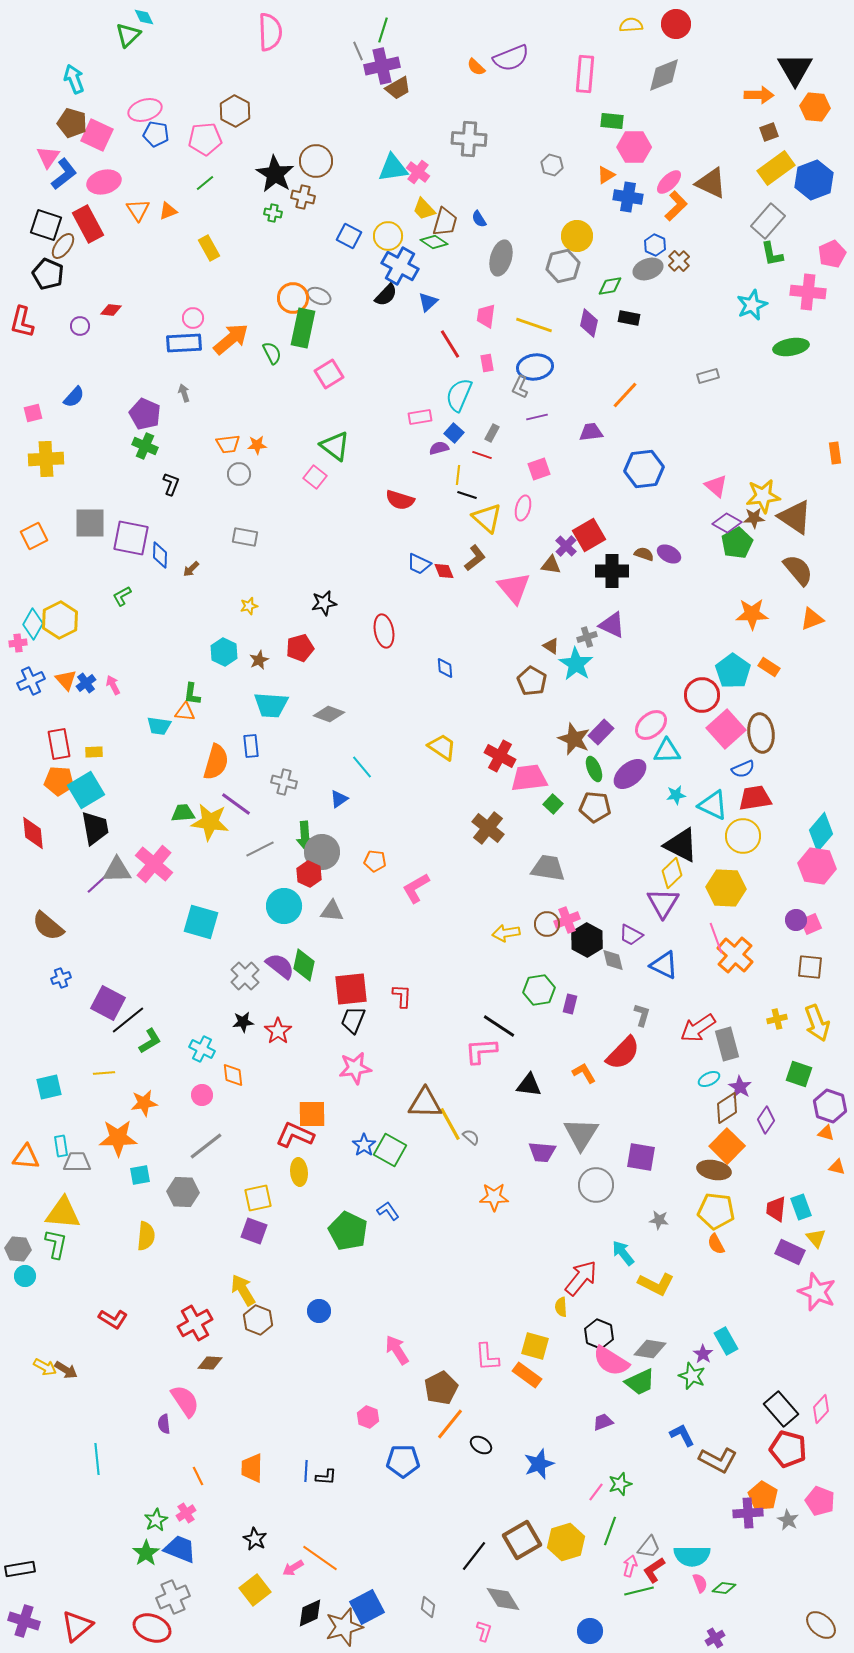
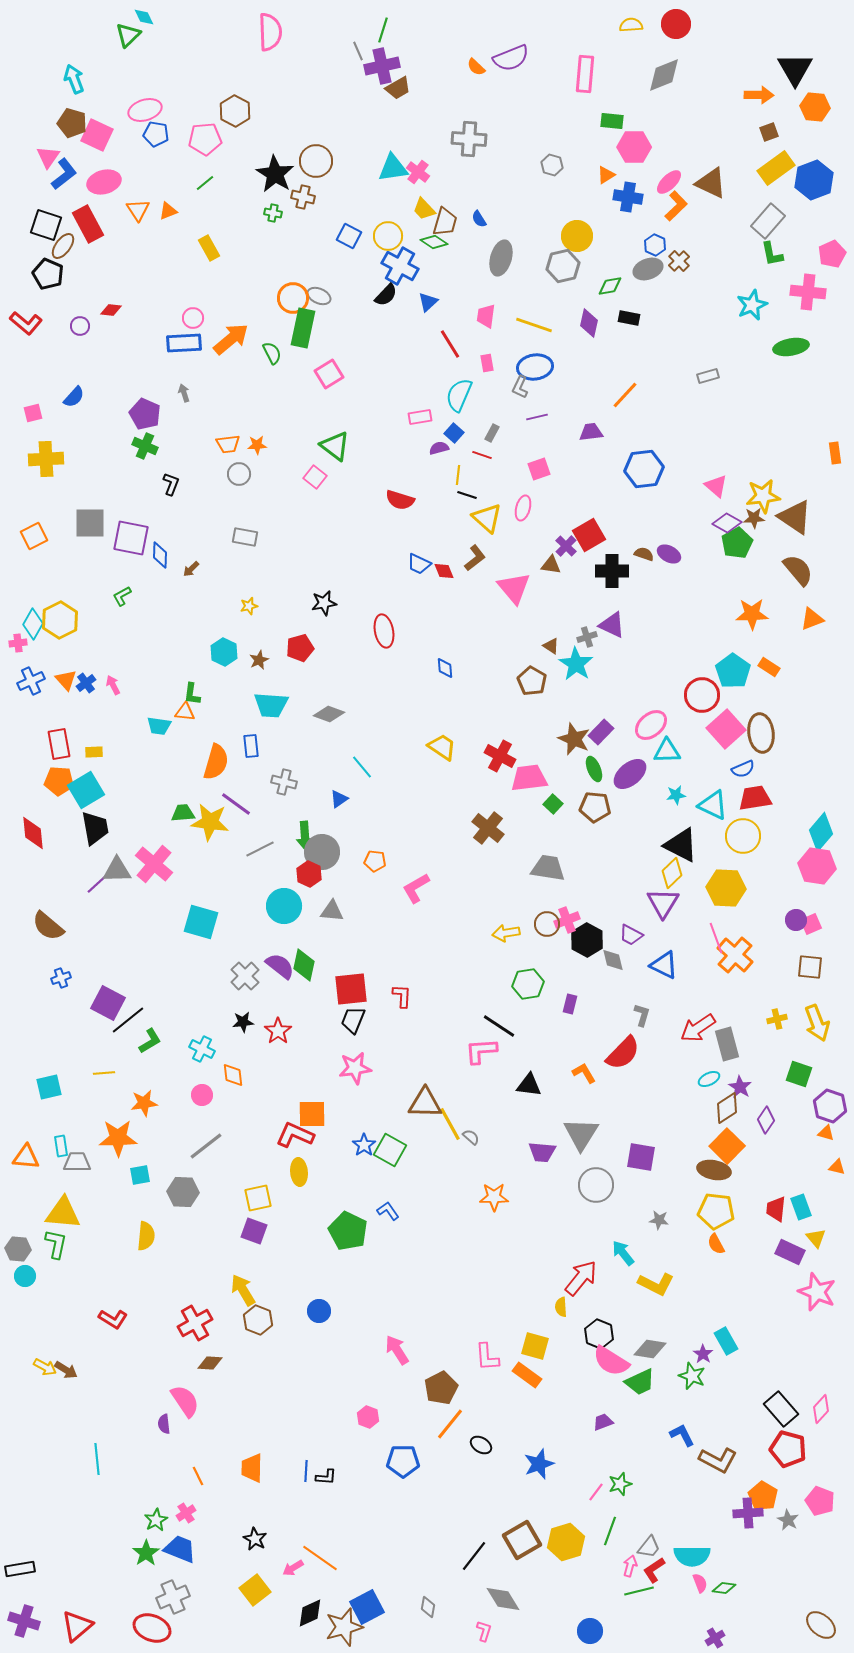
red L-shape at (22, 322): moved 4 px right, 1 px down; rotated 64 degrees counterclockwise
green hexagon at (539, 990): moved 11 px left, 6 px up
